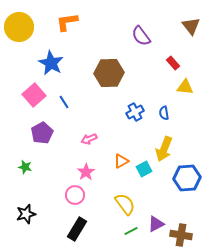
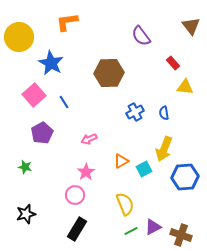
yellow circle: moved 10 px down
blue hexagon: moved 2 px left, 1 px up
yellow semicircle: rotated 15 degrees clockwise
purple triangle: moved 3 px left, 3 px down
brown cross: rotated 10 degrees clockwise
